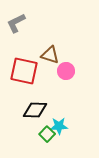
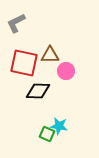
brown triangle: rotated 18 degrees counterclockwise
red square: moved 8 px up
black diamond: moved 3 px right, 19 px up
cyan star: rotated 12 degrees clockwise
green square: rotated 21 degrees counterclockwise
